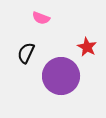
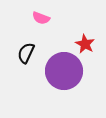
red star: moved 2 px left, 3 px up
purple circle: moved 3 px right, 5 px up
